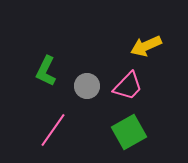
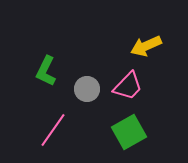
gray circle: moved 3 px down
